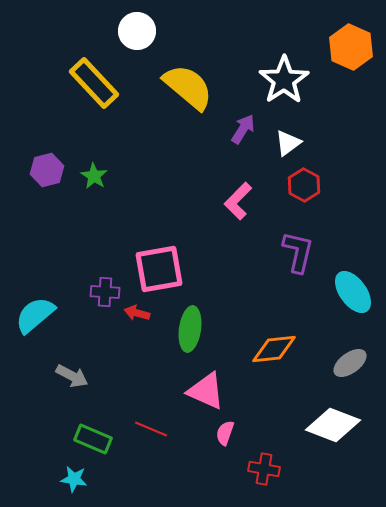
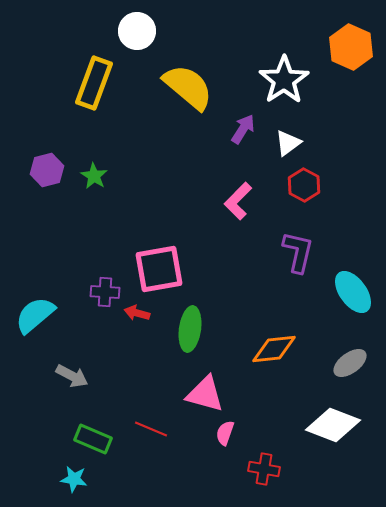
yellow rectangle: rotated 63 degrees clockwise
pink triangle: moved 1 px left, 3 px down; rotated 9 degrees counterclockwise
